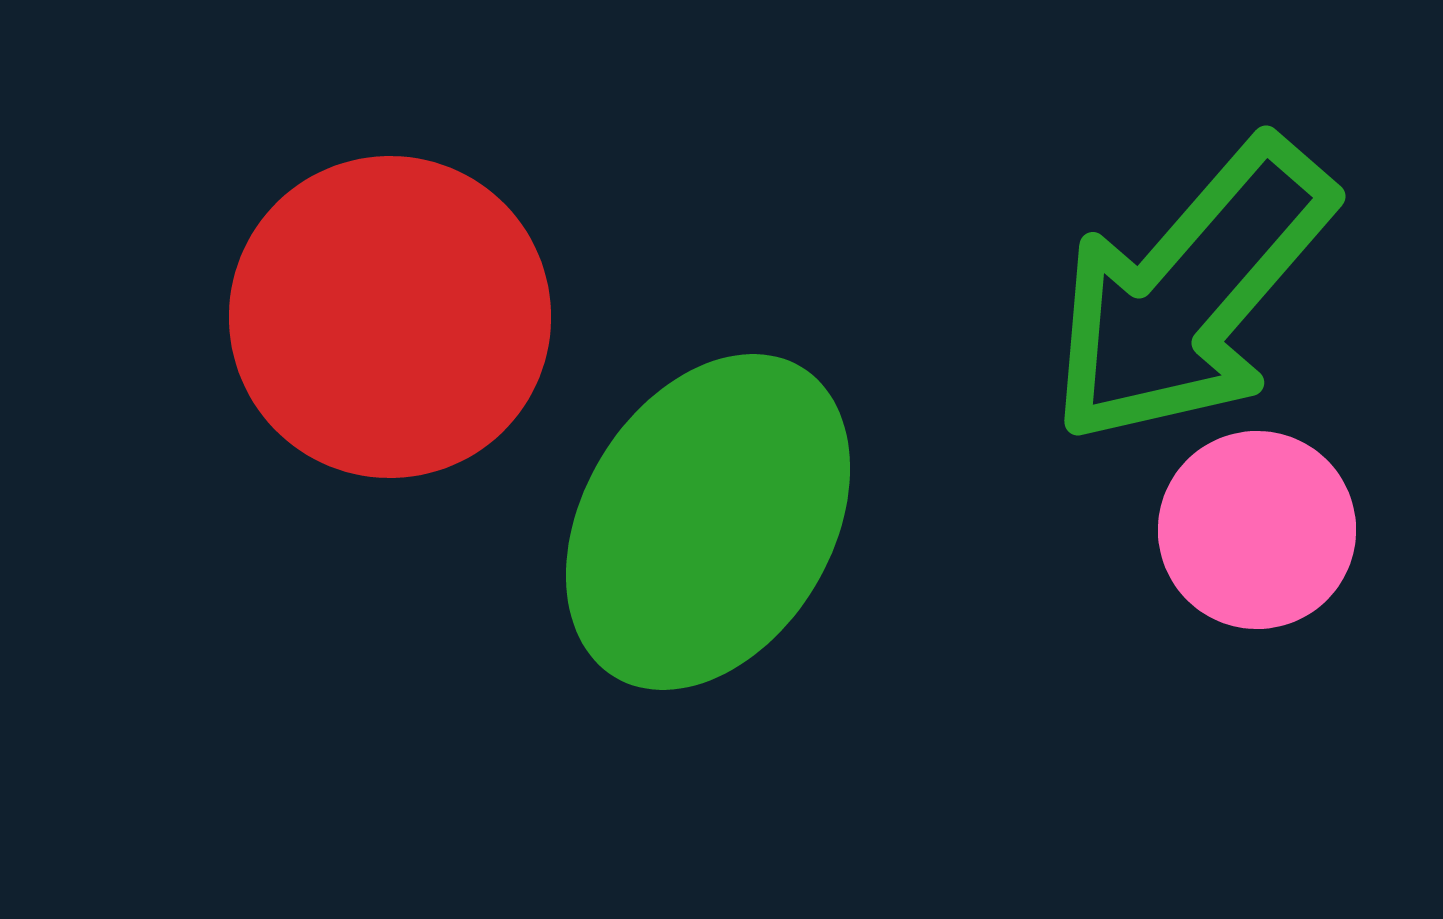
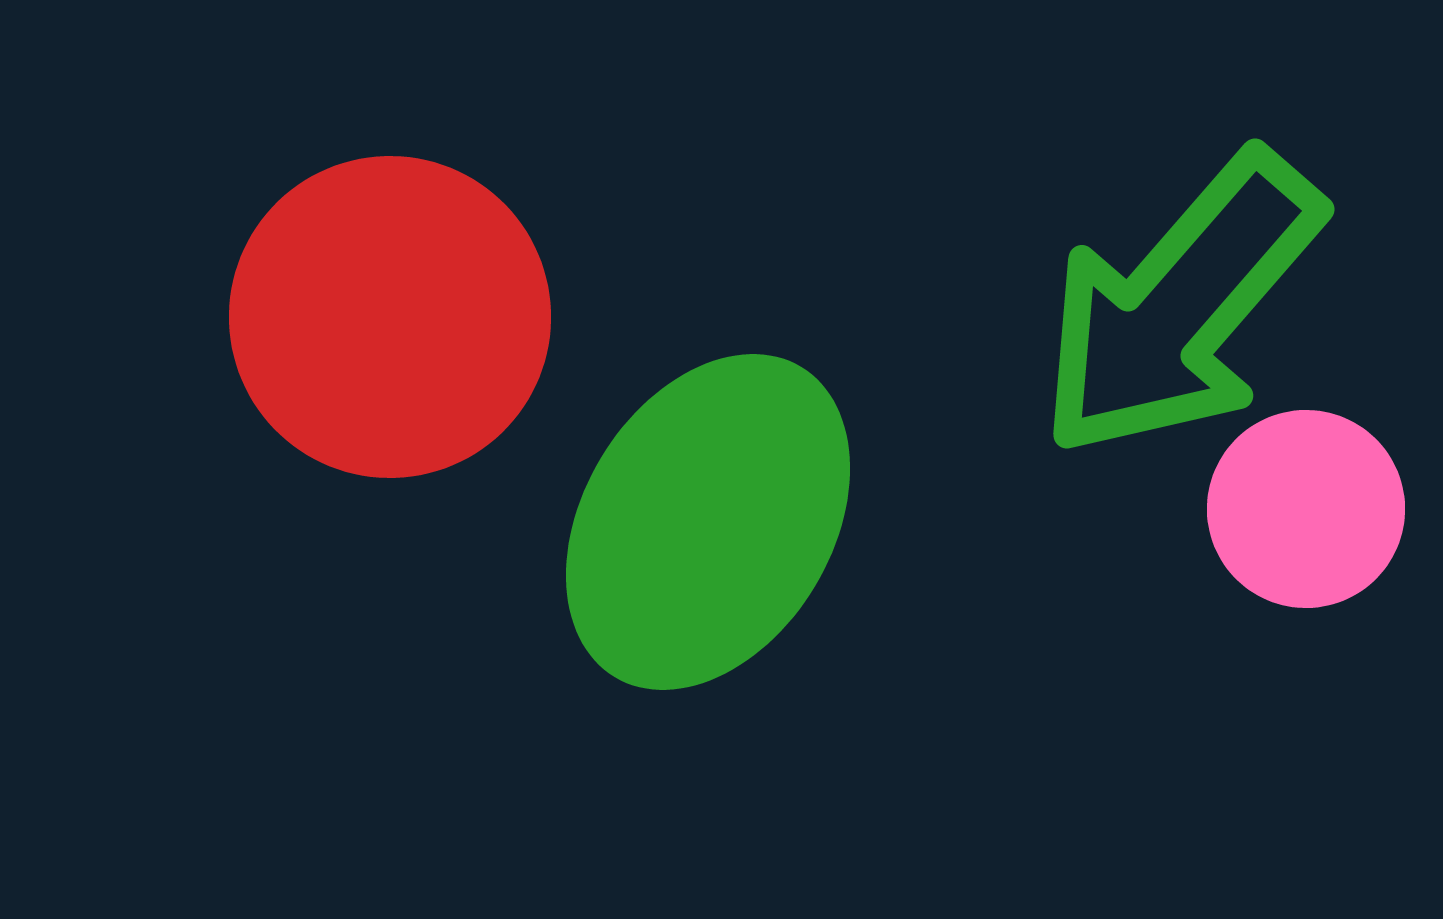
green arrow: moved 11 px left, 13 px down
pink circle: moved 49 px right, 21 px up
